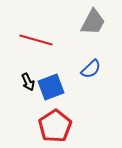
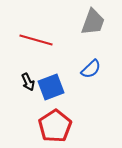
gray trapezoid: rotated 8 degrees counterclockwise
